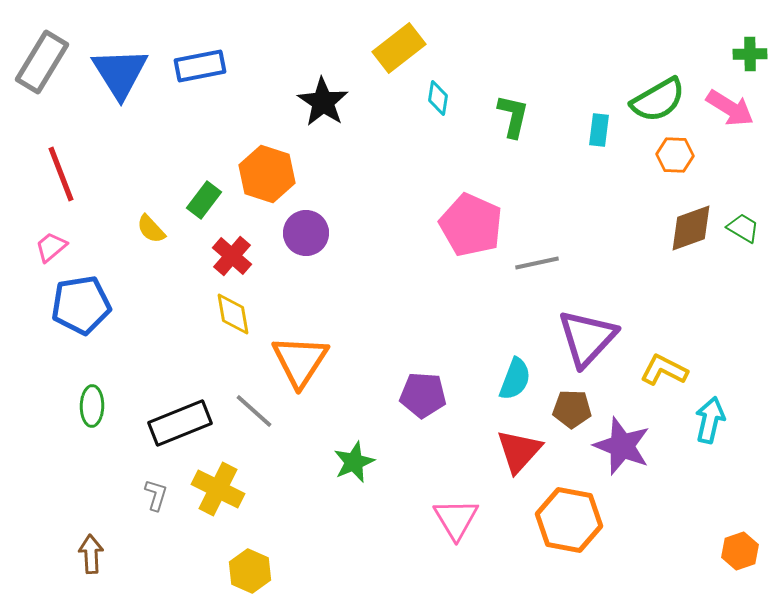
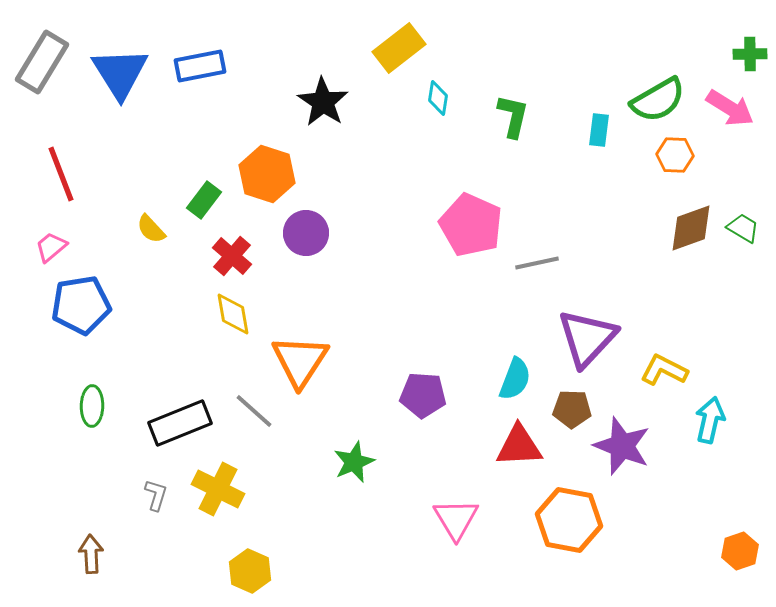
red triangle at (519, 451): moved 5 px up; rotated 45 degrees clockwise
